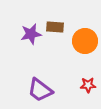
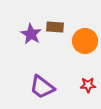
purple star: rotated 30 degrees counterclockwise
purple trapezoid: moved 2 px right, 3 px up
